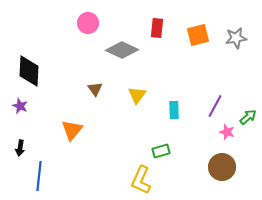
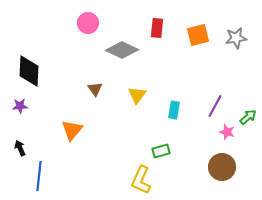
purple star: rotated 28 degrees counterclockwise
cyan rectangle: rotated 12 degrees clockwise
black arrow: rotated 147 degrees clockwise
